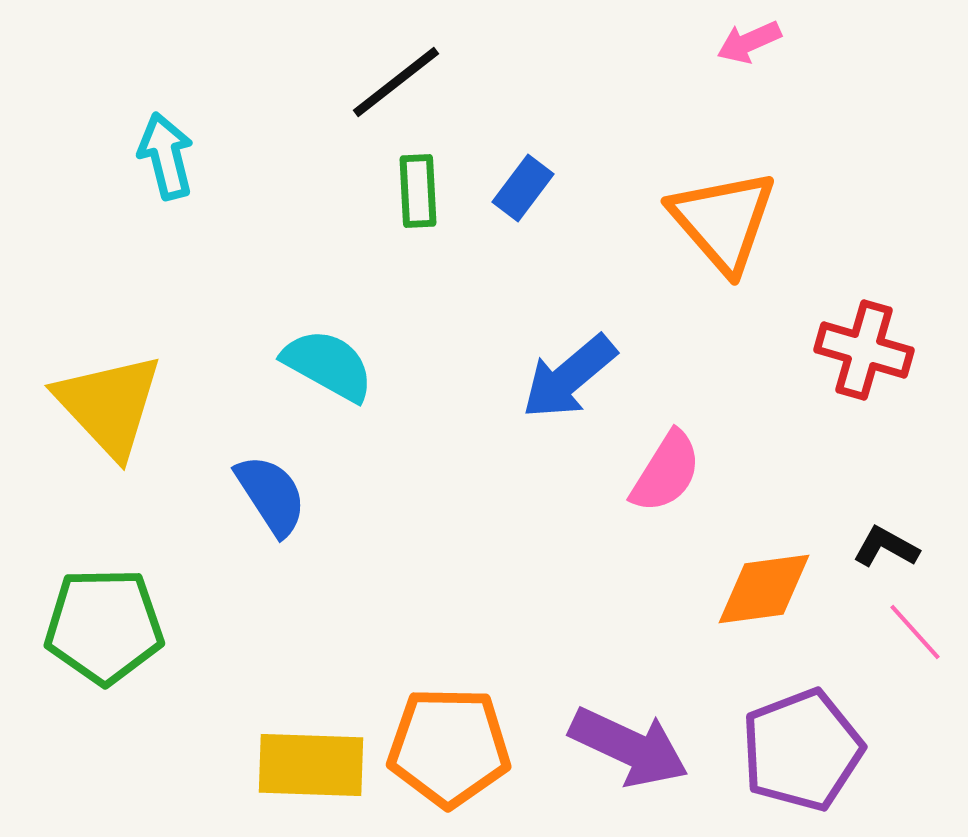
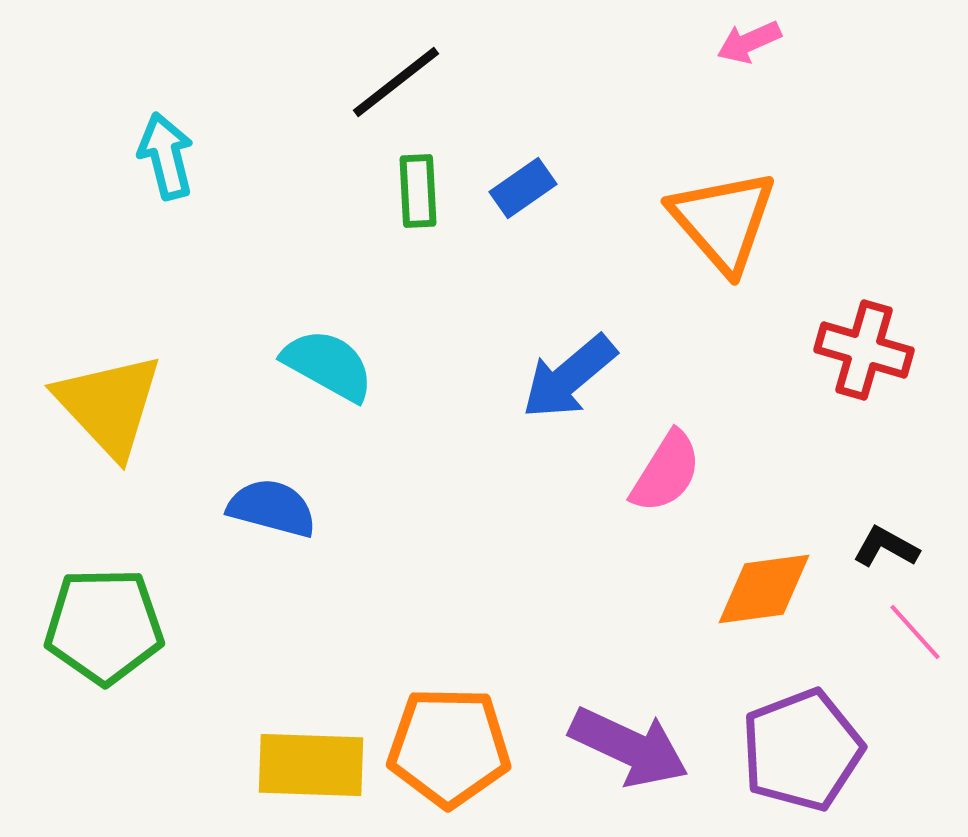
blue rectangle: rotated 18 degrees clockwise
blue semicircle: moved 1 px right, 13 px down; rotated 42 degrees counterclockwise
